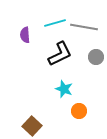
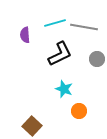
gray circle: moved 1 px right, 2 px down
